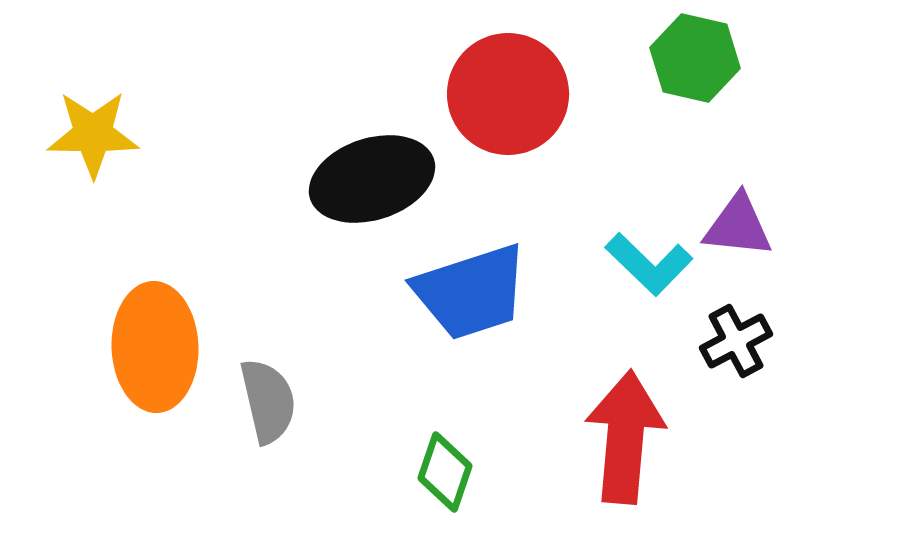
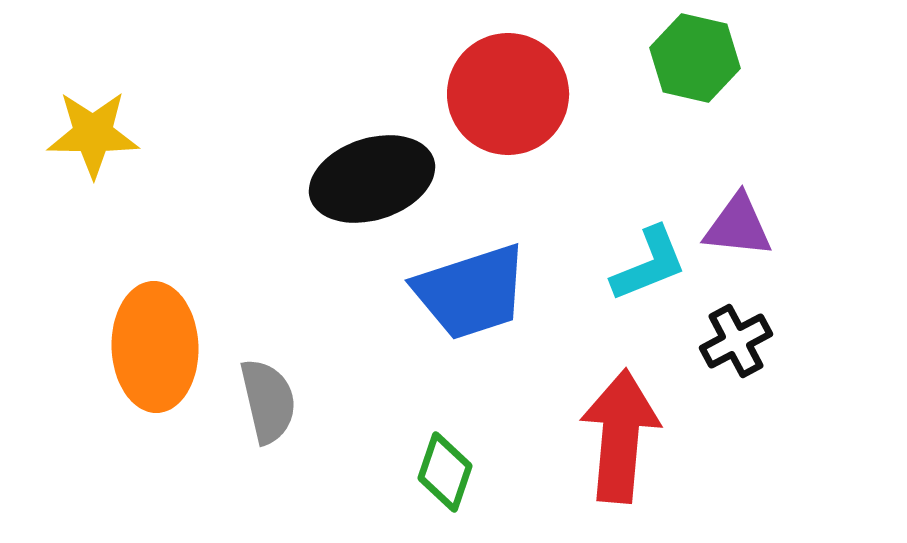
cyan L-shape: rotated 66 degrees counterclockwise
red arrow: moved 5 px left, 1 px up
